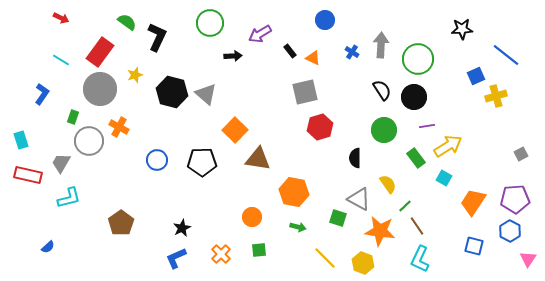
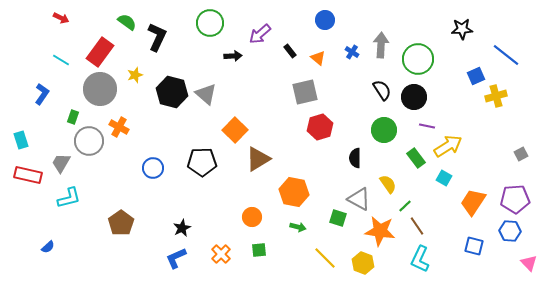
purple arrow at (260, 34): rotated 10 degrees counterclockwise
orange triangle at (313, 58): moved 5 px right; rotated 14 degrees clockwise
purple line at (427, 126): rotated 21 degrees clockwise
brown triangle at (258, 159): rotated 40 degrees counterclockwise
blue circle at (157, 160): moved 4 px left, 8 px down
blue hexagon at (510, 231): rotated 25 degrees counterclockwise
pink triangle at (528, 259): moved 1 px right, 4 px down; rotated 18 degrees counterclockwise
